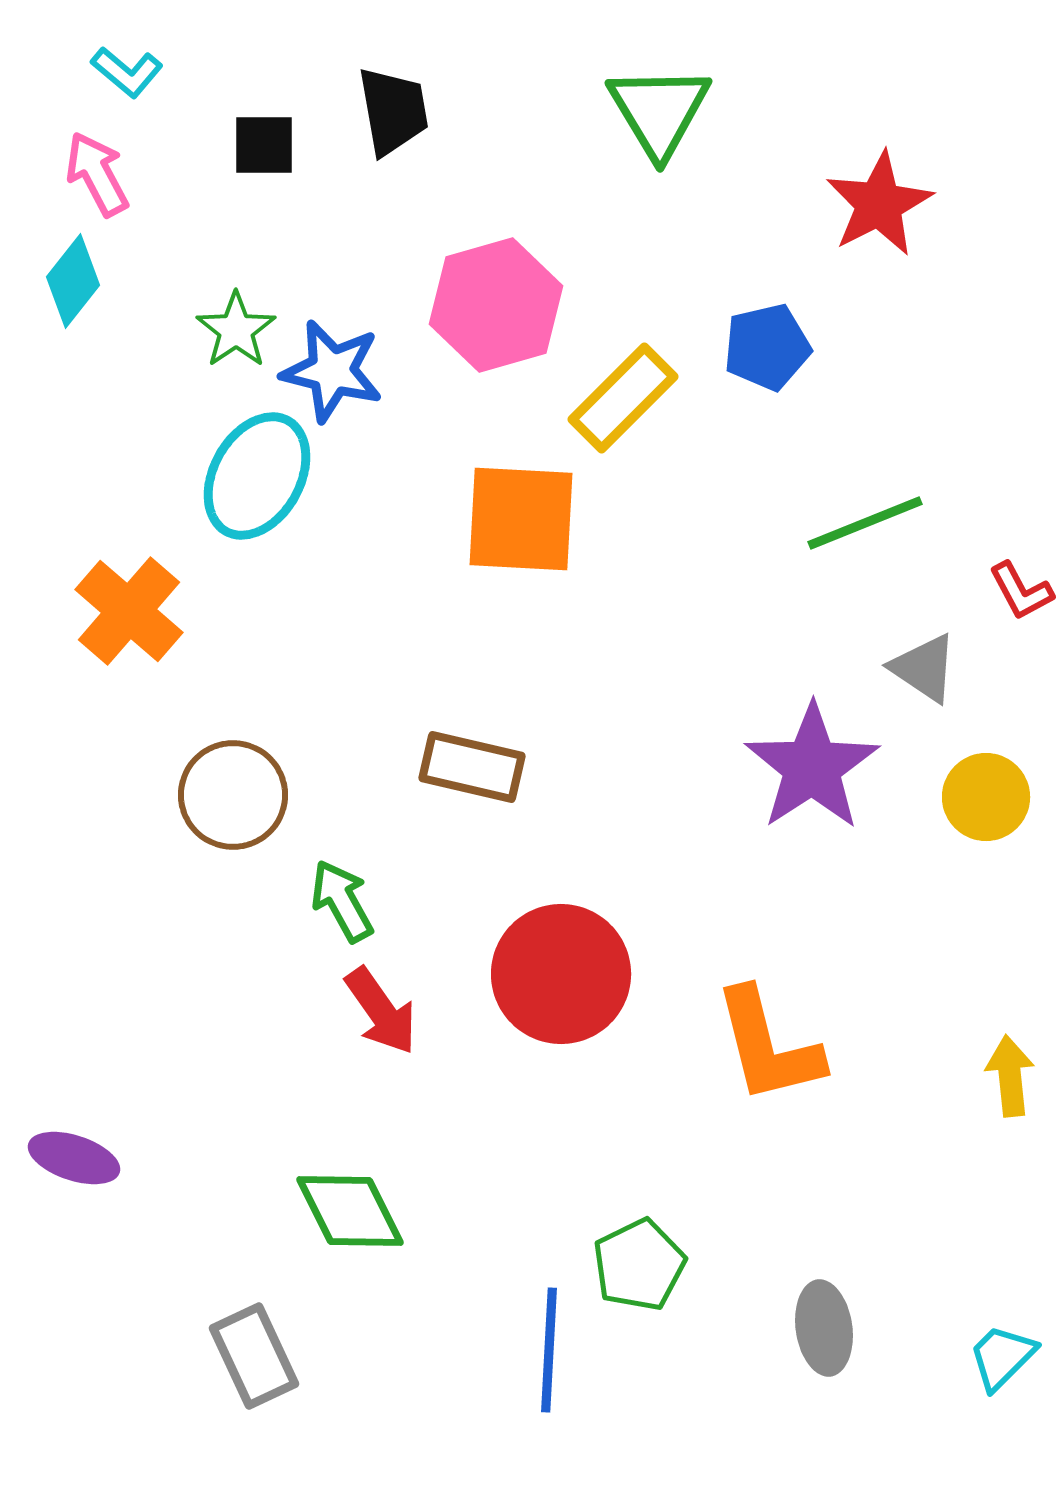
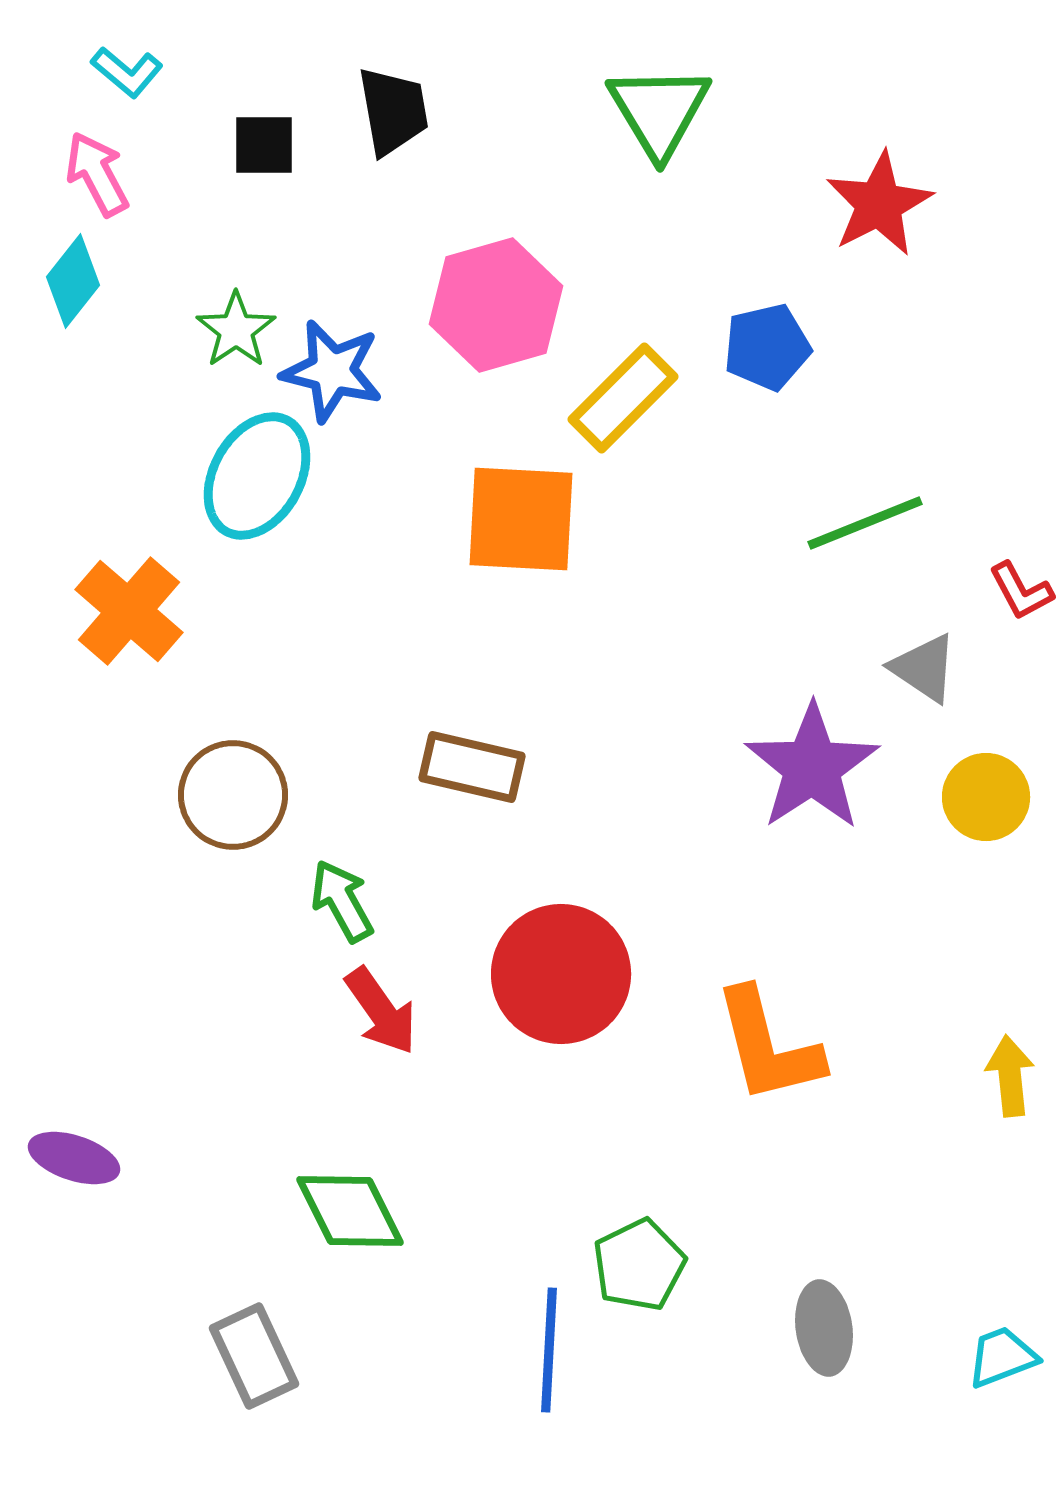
cyan trapezoid: rotated 24 degrees clockwise
